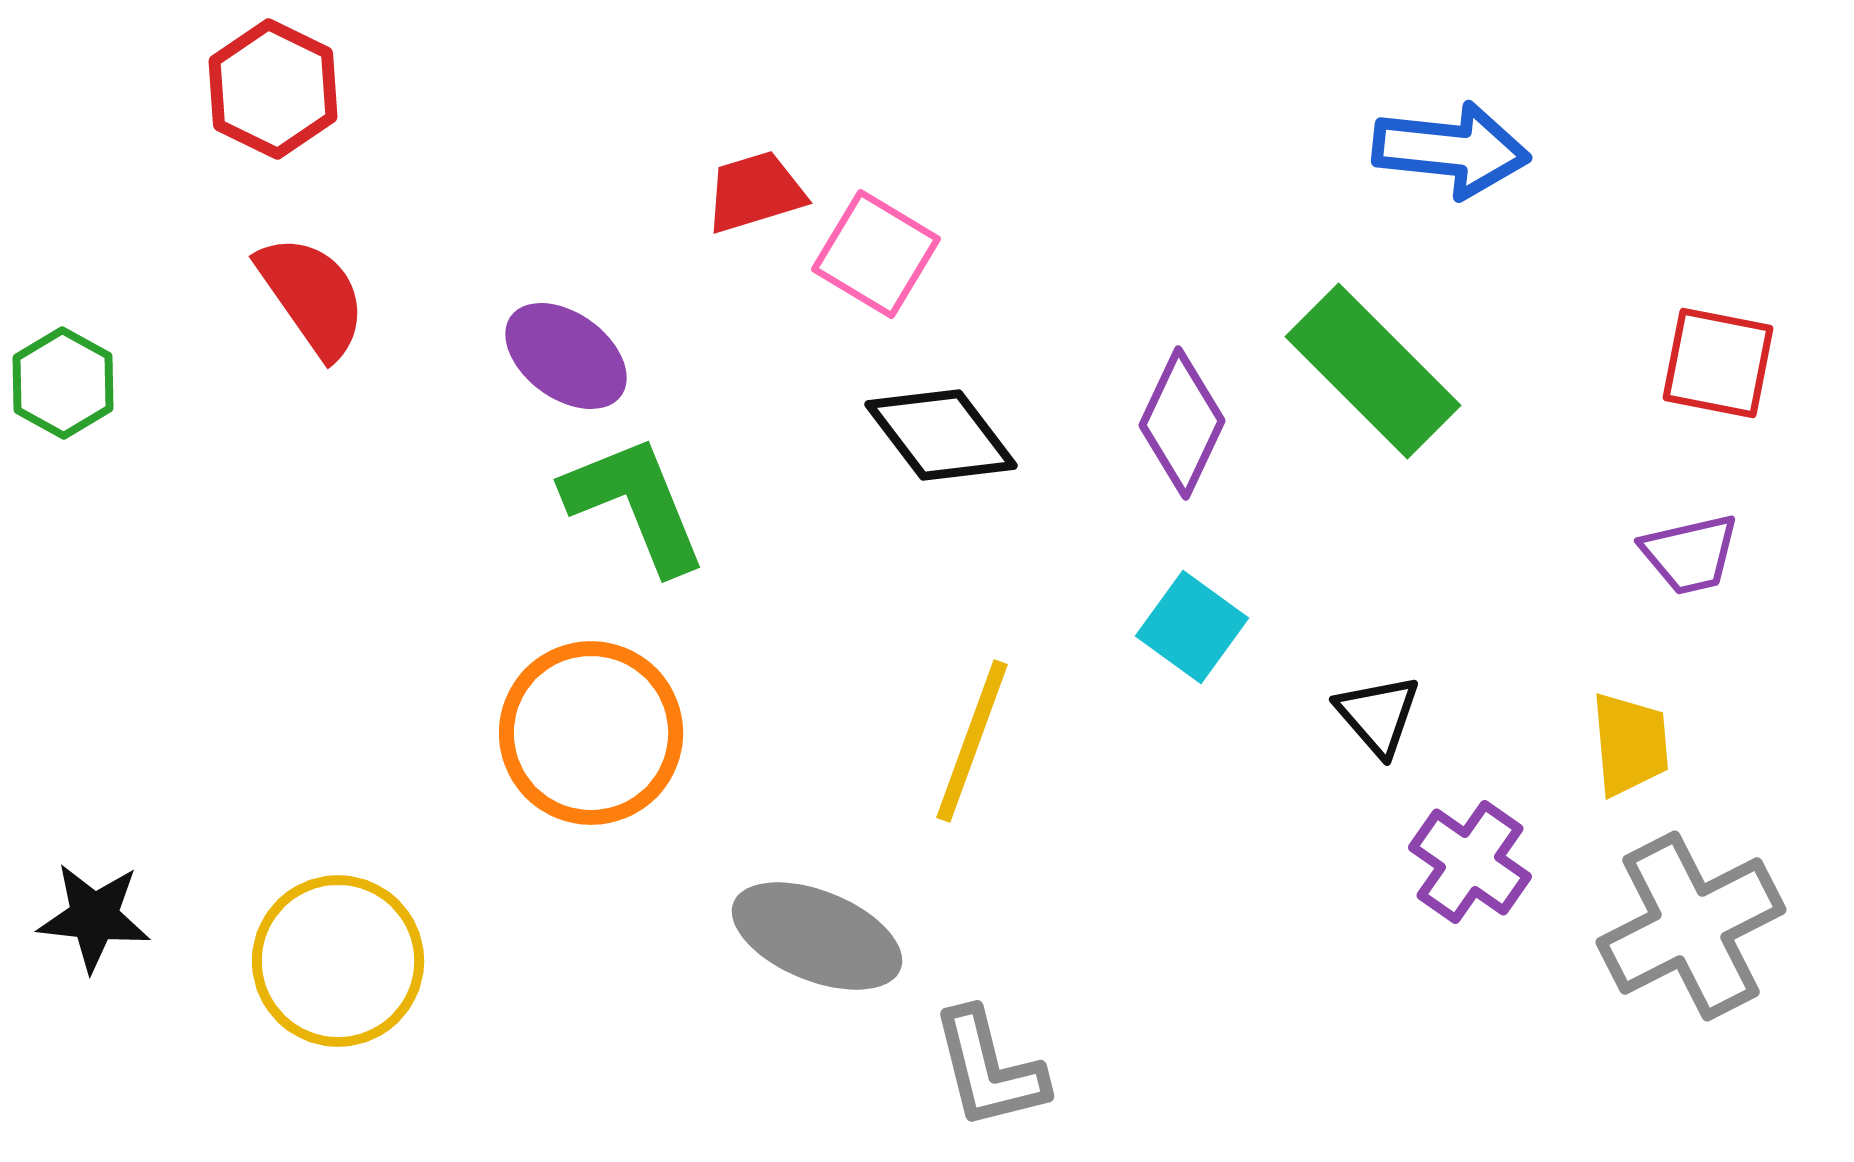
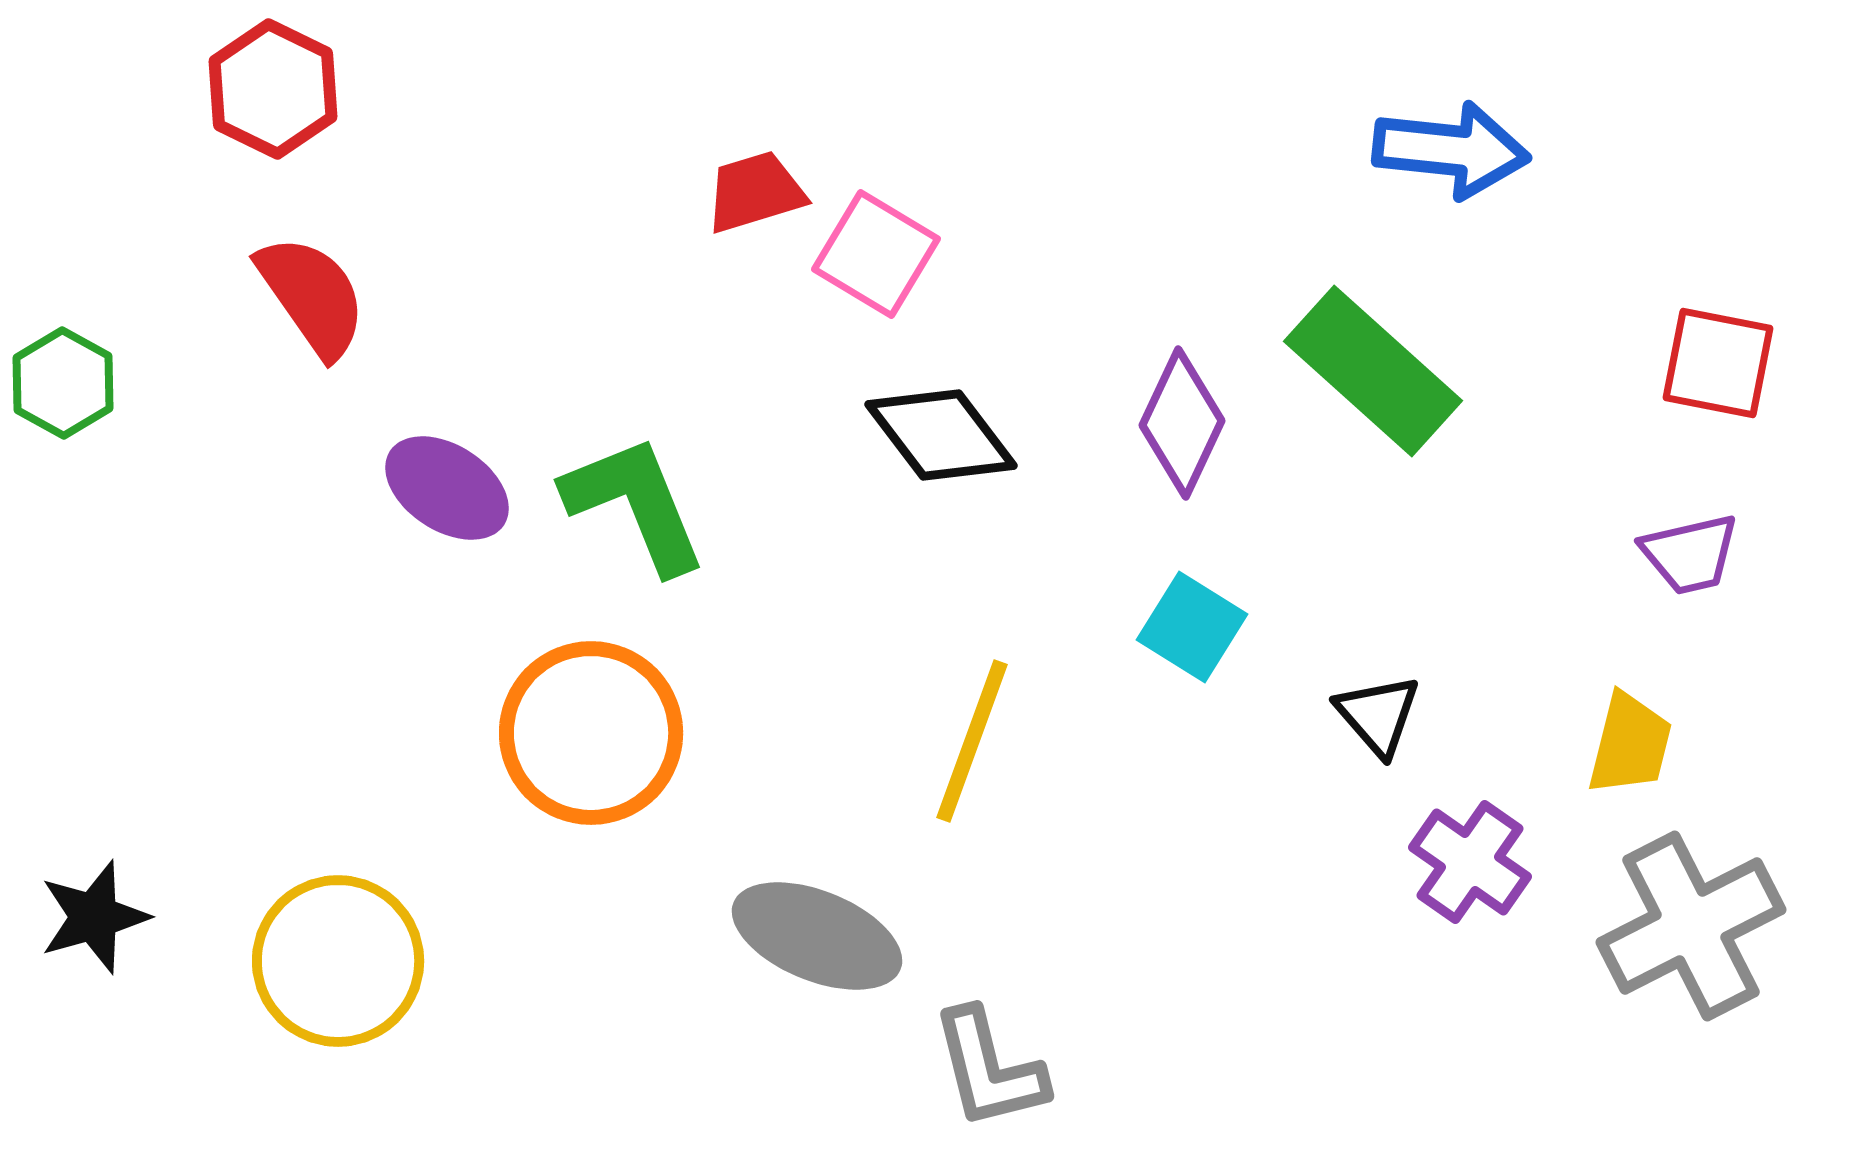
purple ellipse: moved 119 px left, 132 px down; rotated 3 degrees counterclockwise
green rectangle: rotated 3 degrees counterclockwise
cyan square: rotated 4 degrees counterclockwise
yellow trapezoid: rotated 19 degrees clockwise
black star: rotated 22 degrees counterclockwise
